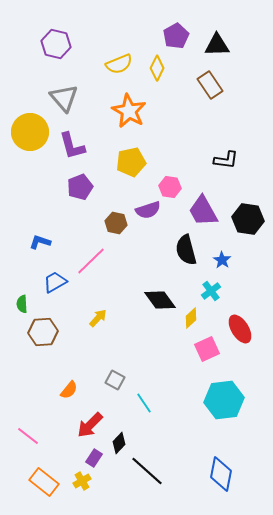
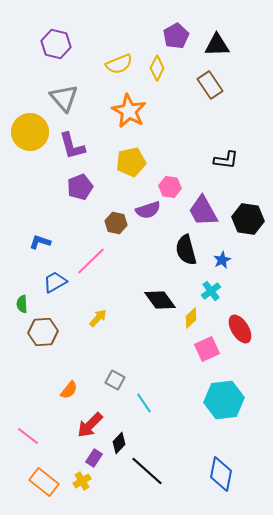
blue star at (222, 260): rotated 12 degrees clockwise
